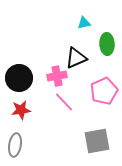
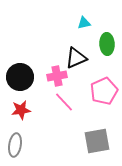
black circle: moved 1 px right, 1 px up
